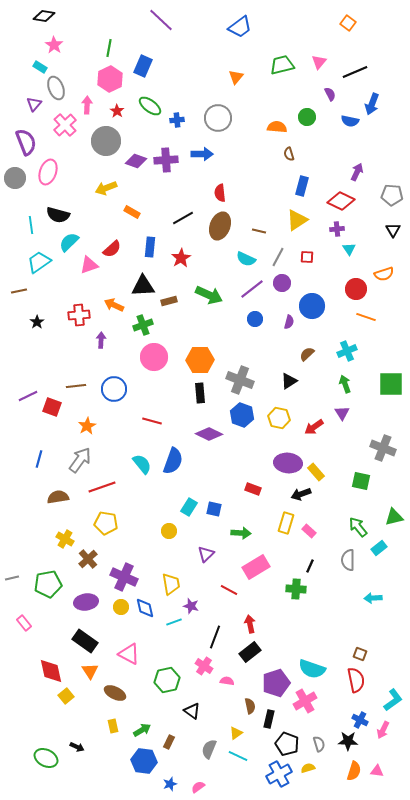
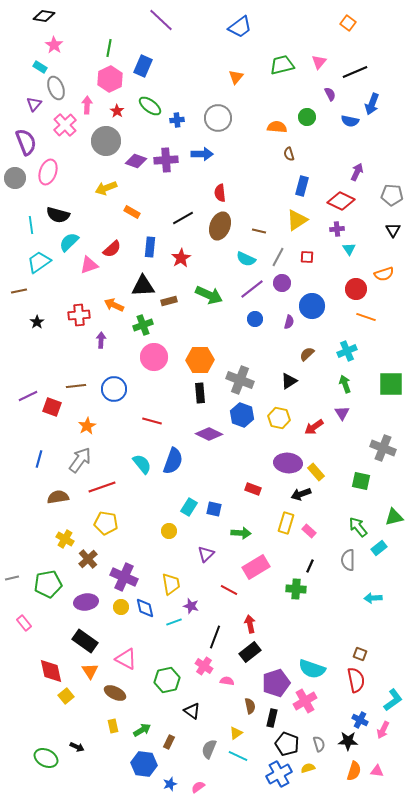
pink triangle at (129, 654): moved 3 px left, 5 px down
black rectangle at (269, 719): moved 3 px right, 1 px up
blue hexagon at (144, 761): moved 3 px down
